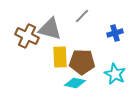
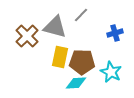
gray line: moved 1 px left, 1 px up
gray triangle: moved 5 px right, 2 px up
brown cross: rotated 20 degrees clockwise
yellow rectangle: rotated 15 degrees clockwise
cyan star: moved 4 px left, 2 px up
cyan diamond: moved 1 px right; rotated 15 degrees counterclockwise
